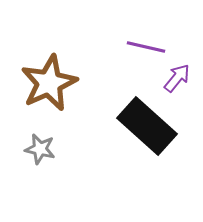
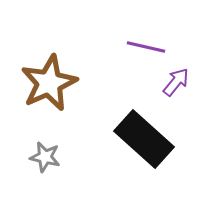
purple arrow: moved 1 px left, 4 px down
black rectangle: moved 3 px left, 13 px down
gray star: moved 5 px right, 8 px down
